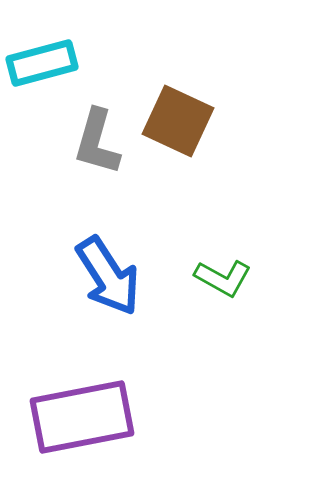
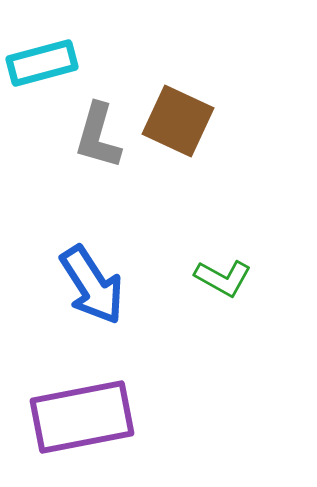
gray L-shape: moved 1 px right, 6 px up
blue arrow: moved 16 px left, 9 px down
